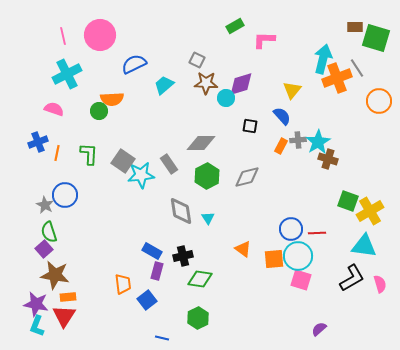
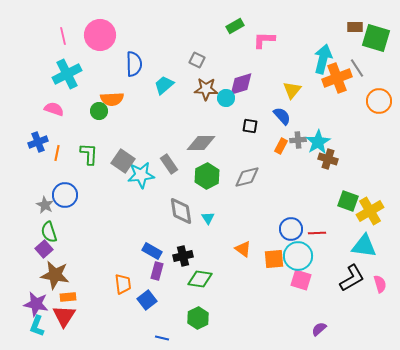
blue semicircle at (134, 64): rotated 115 degrees clockwise
brown star at (206, 83): moved 6 px down
